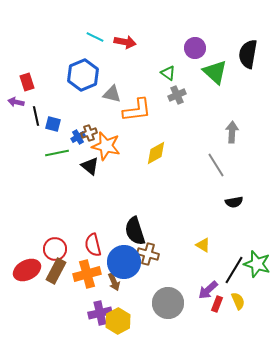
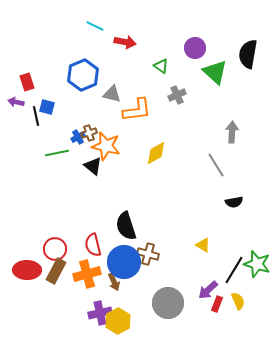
cyan line at (95, 37): moved 11 px up
green triangle at (168, 73): moved 7 px left, 7 px up
blue square at (53, 124): moved 6 px left, 17 px up
black triangle at (90, 166): moved 3 px right
black semicircle at (135, 231): moved 9 px left, 5 px up
red ellipse at (27, 270): rotated 28 degrees clockwise
